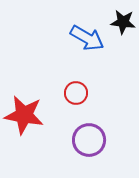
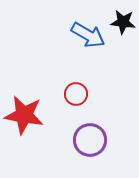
blue arrow: moved 1 px right, 3 px up
red circle: moved 1 px down
purple circle: moved 1 px right
